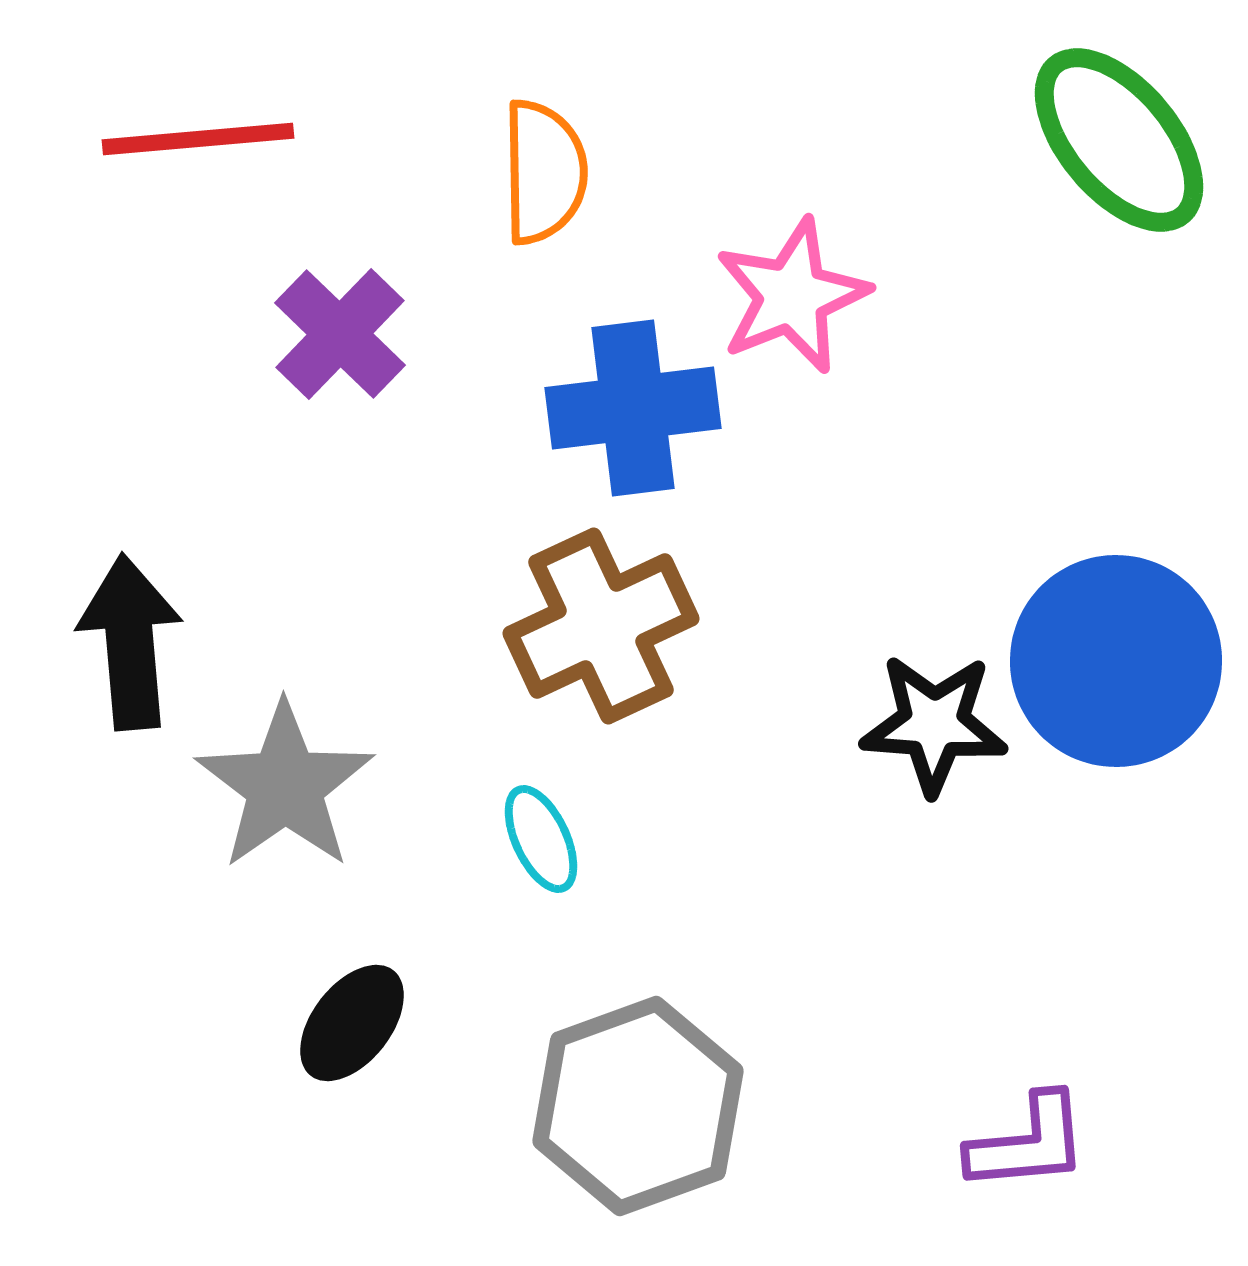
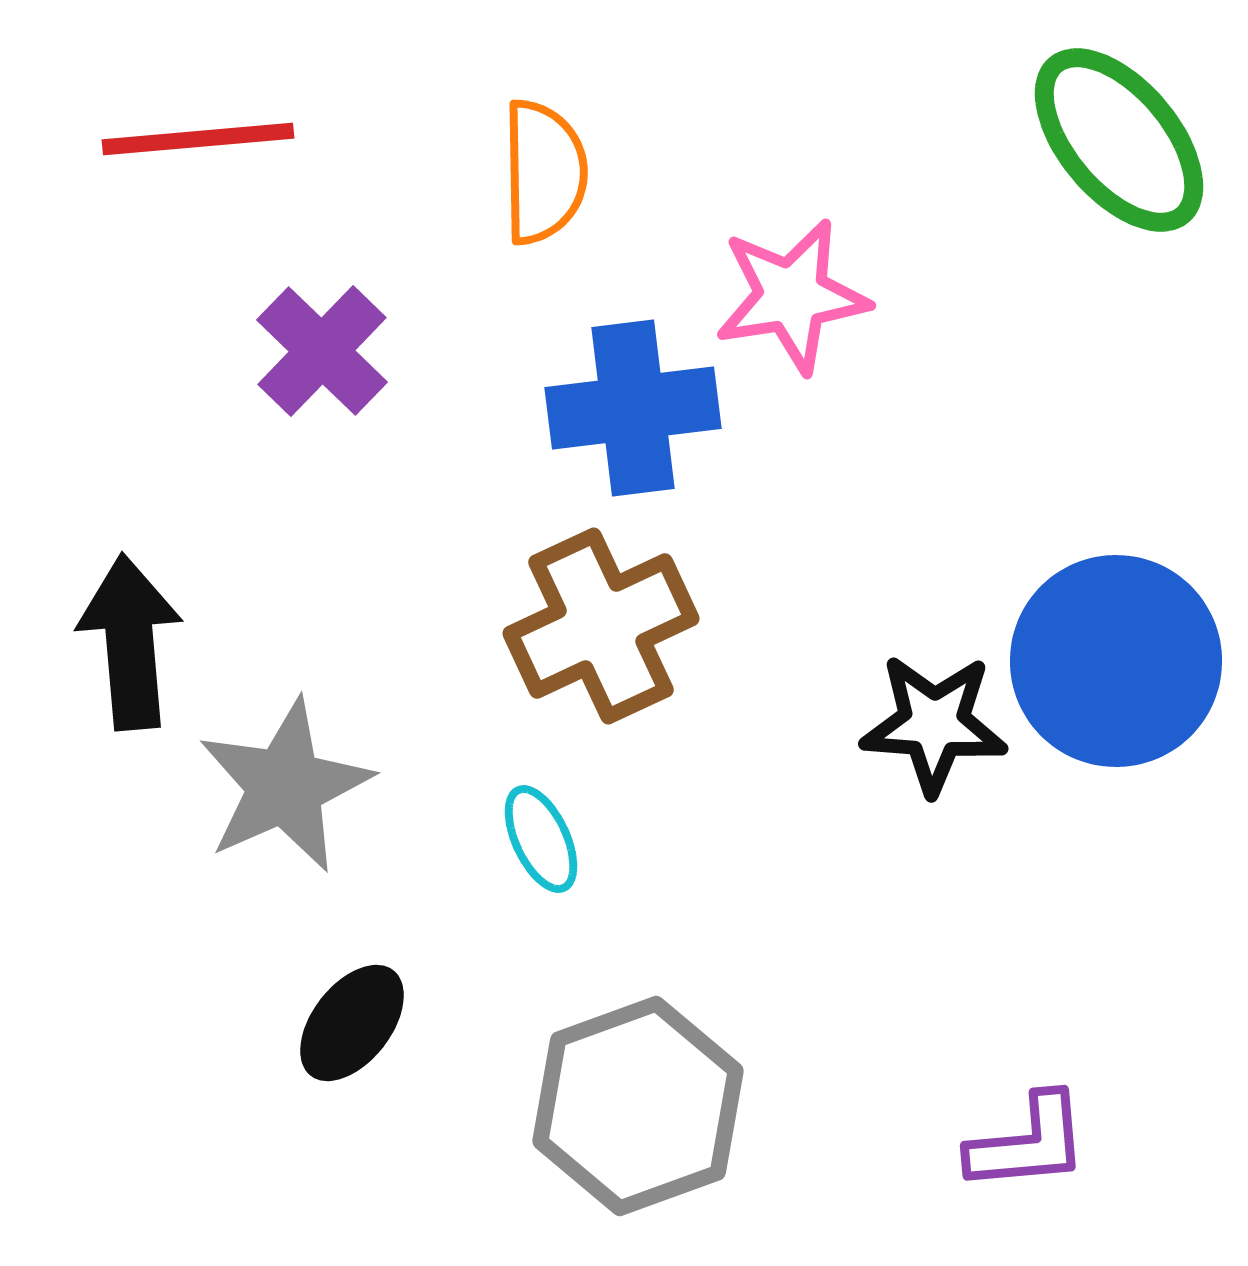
pink star: rotated 13 degrees clockwise
purple cross: moved 18 px left, 17 px down
gray star: rotated 11 degrees clockwise
